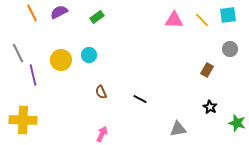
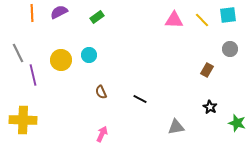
orange line: rotated 24 degrees clockwise
gray triangle: moved 2 px left, 2 px up
